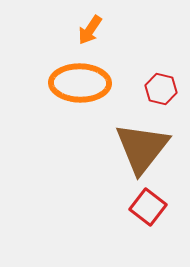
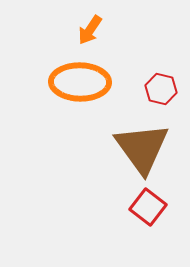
orange ellipse: moved 1 px up
brown triangle: rotated 14 degrees counterclockwise
